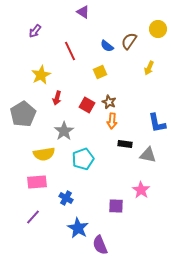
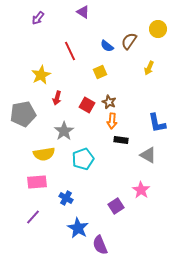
purple arrow: moved 3 px right, 13 px up
gray pentagon: rotated 20 degrees clockwise
black rectangle: moved 4 px left, 4 px up
gray triangle: rotated 18 degrees clockwise
purple square: rotated 35 degrees counterclockwise
